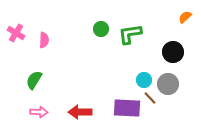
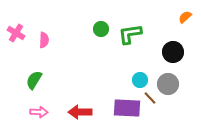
cyan circle: moved 4 px left
